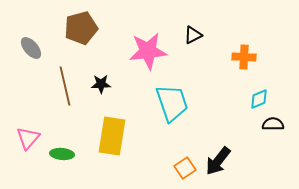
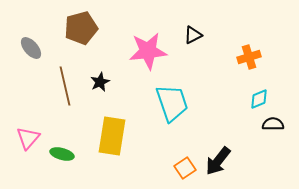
orange cross: moved 5 px right; rotated 20 degrees counterclockwise
black star: moved 1 px left, 2 px up; rotated 24 degrees counterclockwise
green ellipse: rotated 10 degrees clockwise
